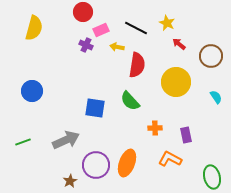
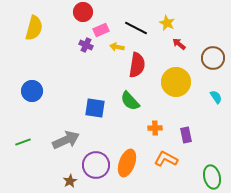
brown circle: moved 2 px right, 2 px down
orange L-shape: moved 4 px left
